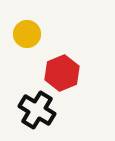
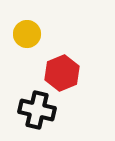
black cross: rotated 18 degrees counterclockwise
